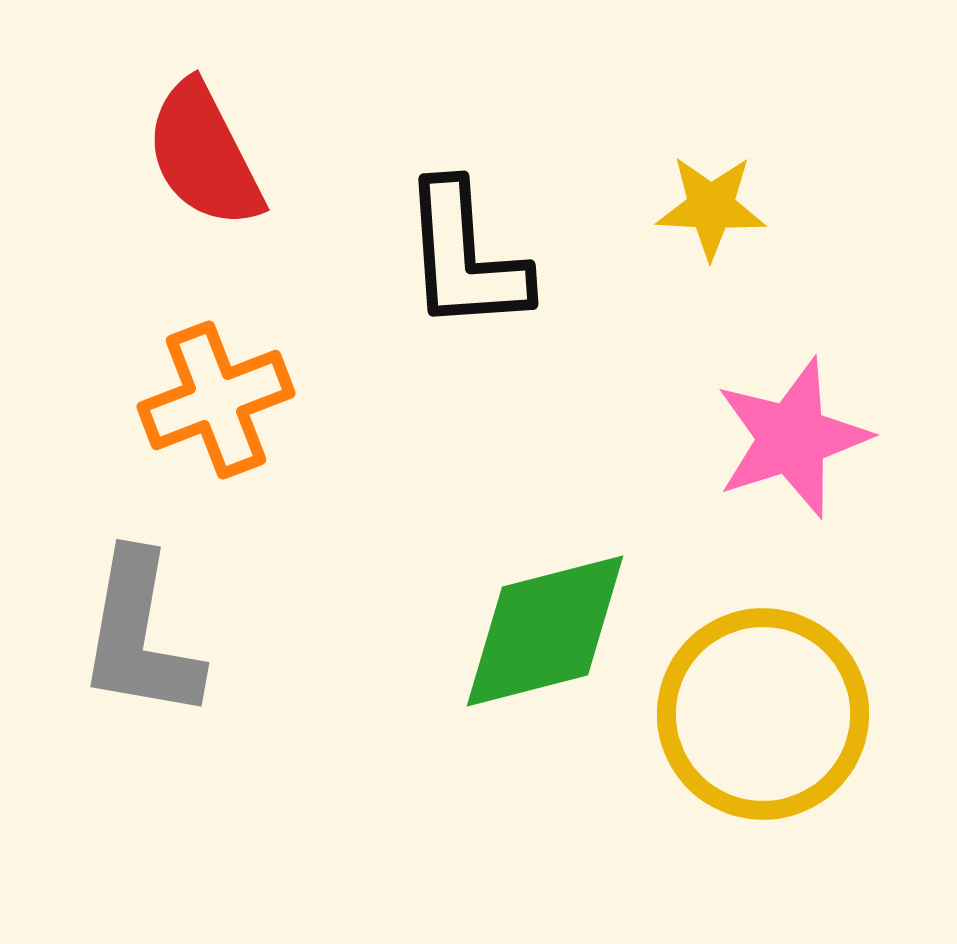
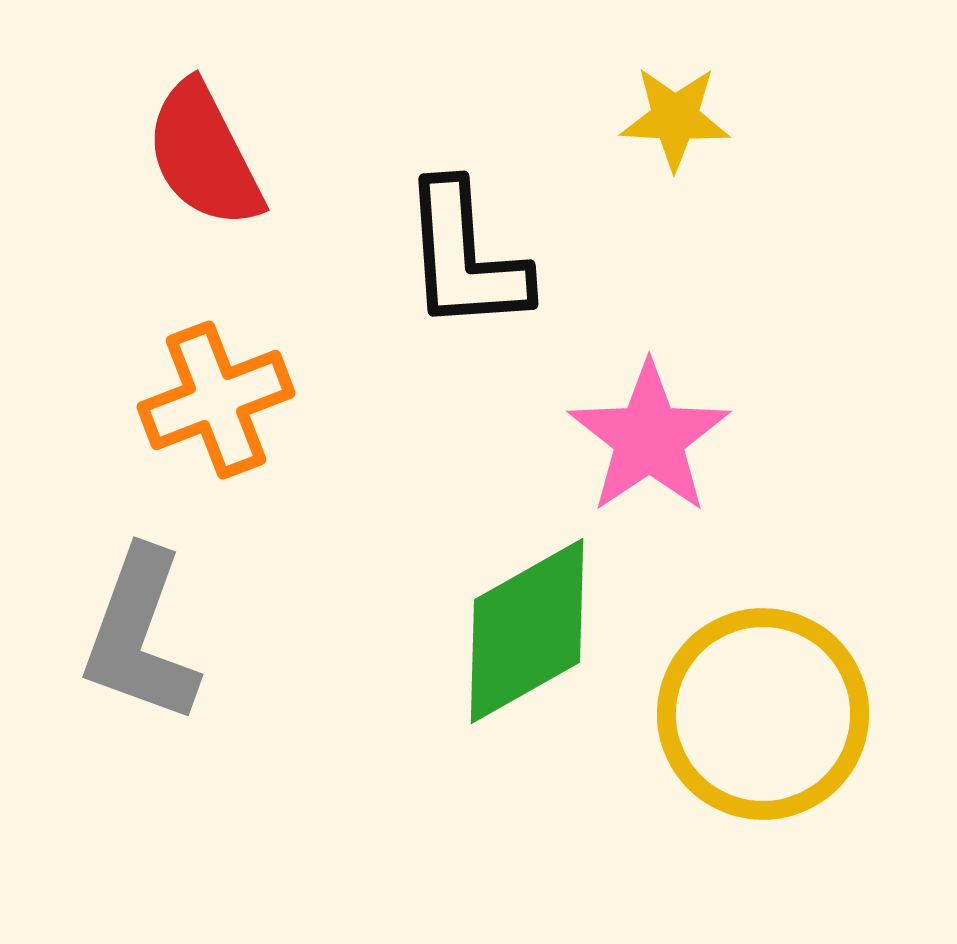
yellow star: moved 36 px left, 89 px up
pink star: moved 143 px left; rotated 16 degrees counterclockwise
green diamond: moved 18 px left; rotated 15 degrees counterclockwise
gray L-shape: rotated 10 degrees clockwise
